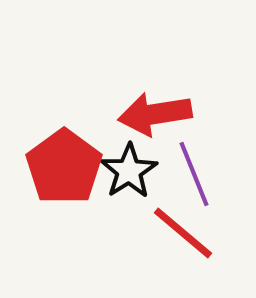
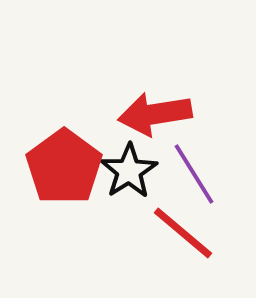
purple line: rotated 10 degrees counterclockwise
